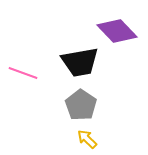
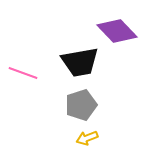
gray pentagon: rotated 20 degrees clockwise
yellow arrow: moved 1 px up; rotated 65 degrees counterclockwise
